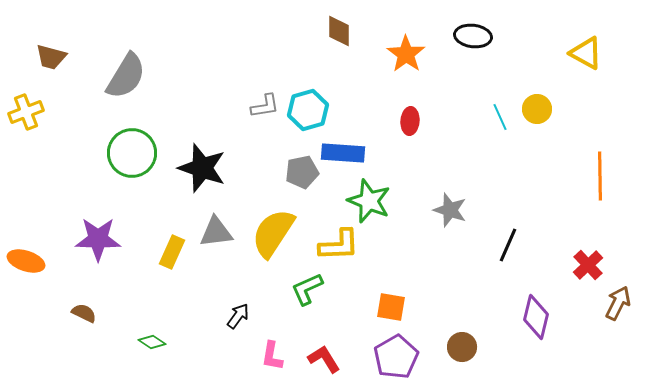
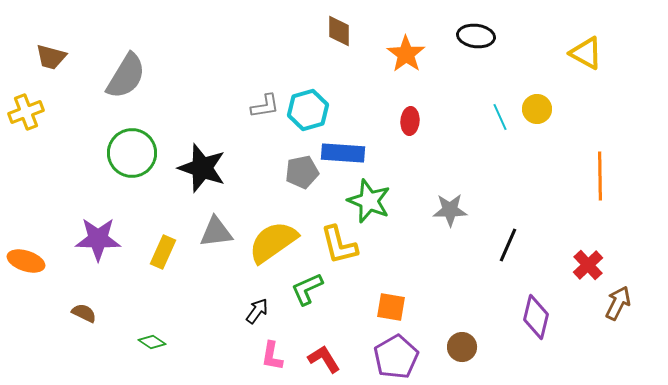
black ellipse: moved 3 px right
gray star: rotated 20 degrees counterclockwise
yellow semicircle: moved 9 px down; rotated 22 degrees clockwise
yellow L-shape: rotated 78 degrees clockwise
yellow rectangle: moved 9 px left
black arrow: moved 19 px right, 5 px up
